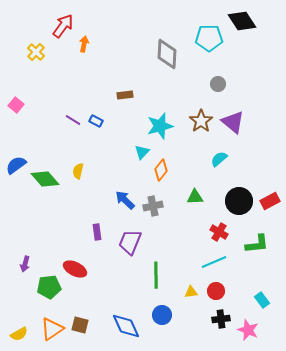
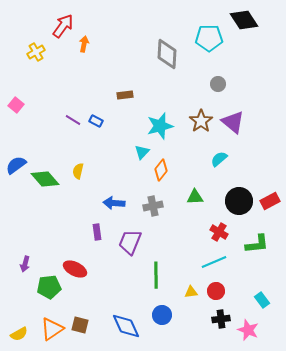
black diamond at (242, 21): moved 2 px right, 1 px up
yellow cross at (36, 52): rotated 18 degrees clockwise
blue arrow at (125, 200): moved 11 px left, 3 px down; rotated 40 degrees counterclockwise
